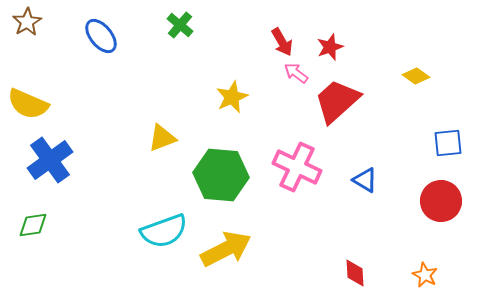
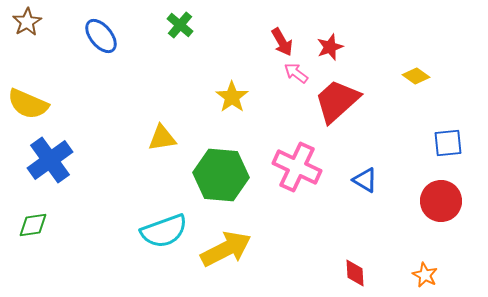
yellow star: rotated 12 degrees counterclockwise
yellow triangle: rotated 12 degrees clockwise
